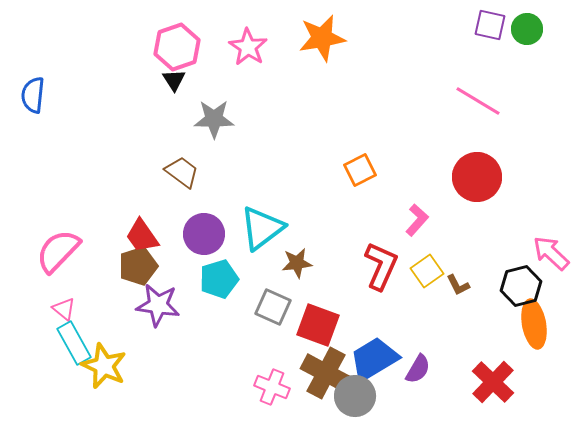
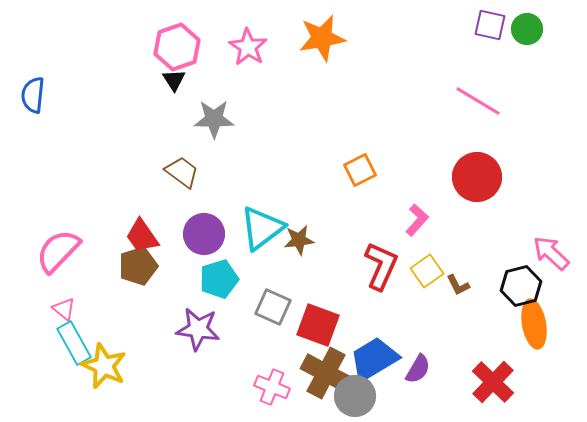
brown star: moved 2 px right, 23 px up
purple star: moved 40 px right, 24 px down
